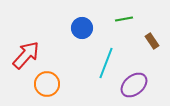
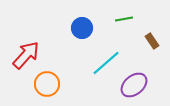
cyan line: rotated 28 degrees clockwise
